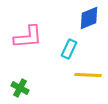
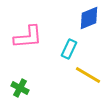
yellow line: rotated 28 degrees clockwise
